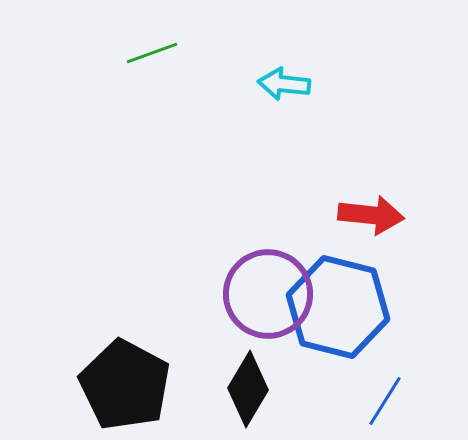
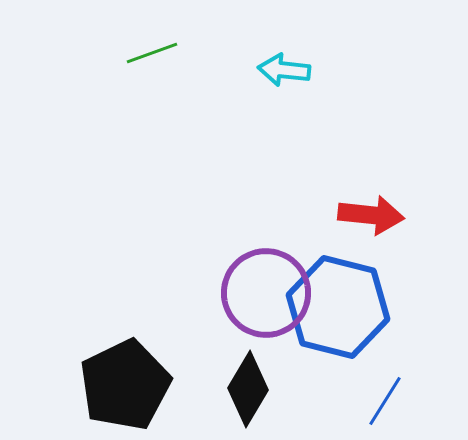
cyan arrow: moved 14 px up
purple circle: moved 2 px left, 1 px up
black pentagon: rotated 18 degrees clockwise
